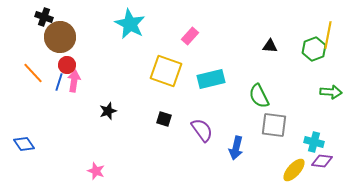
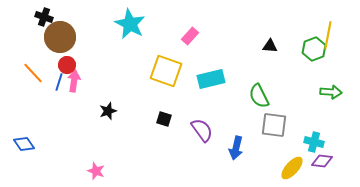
yellow ellipse: moved 2 px left, 2 px up
